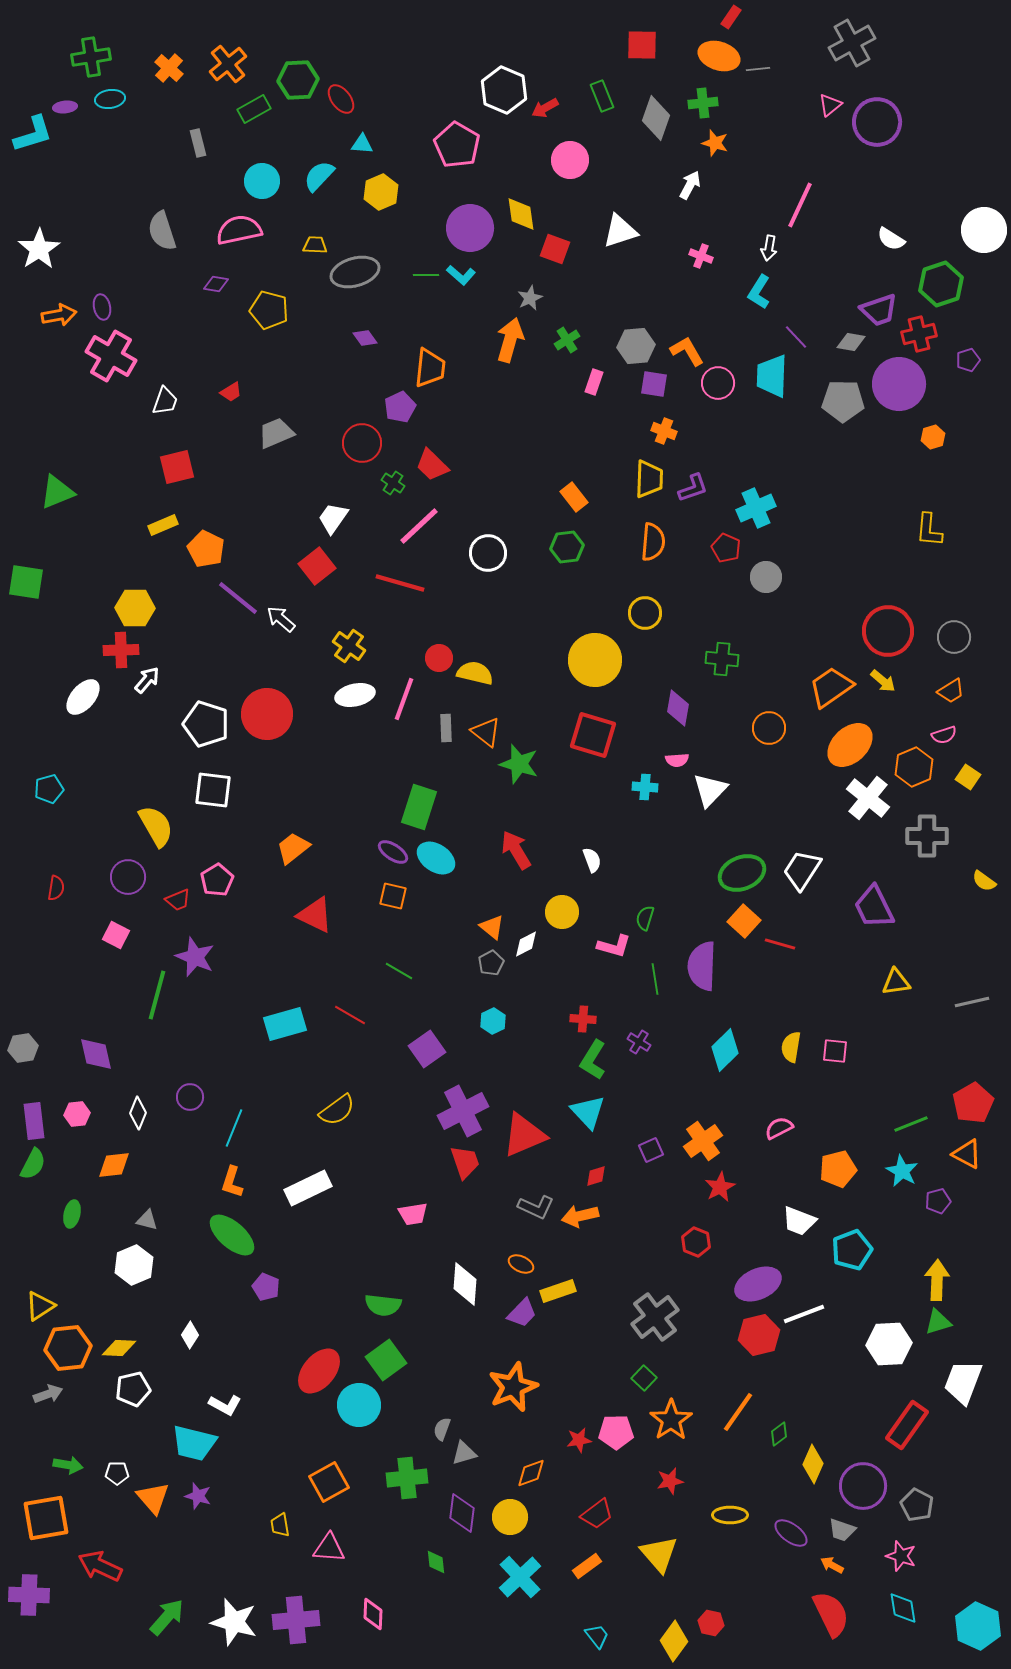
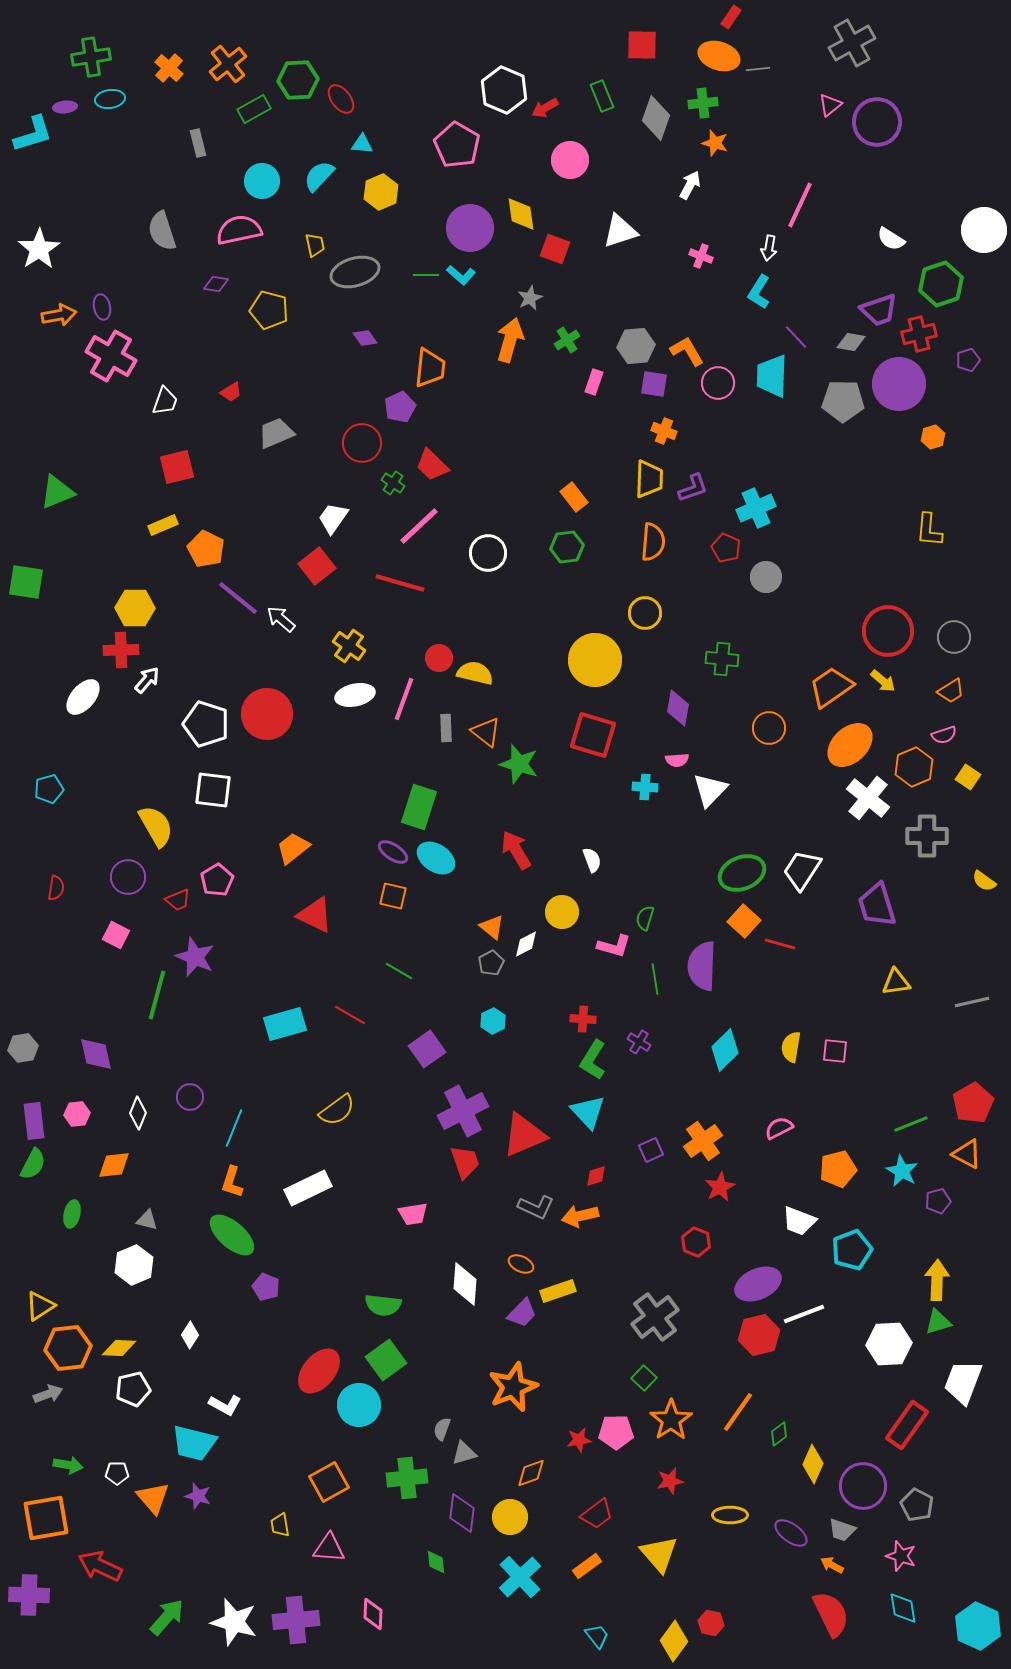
yellow trapezoid at (315, 245): rotated 75 degrees clockwise
purple trapezoid at (874, 907): moved 3 px right, 2 px up; rotated 9 degrees clockwise
